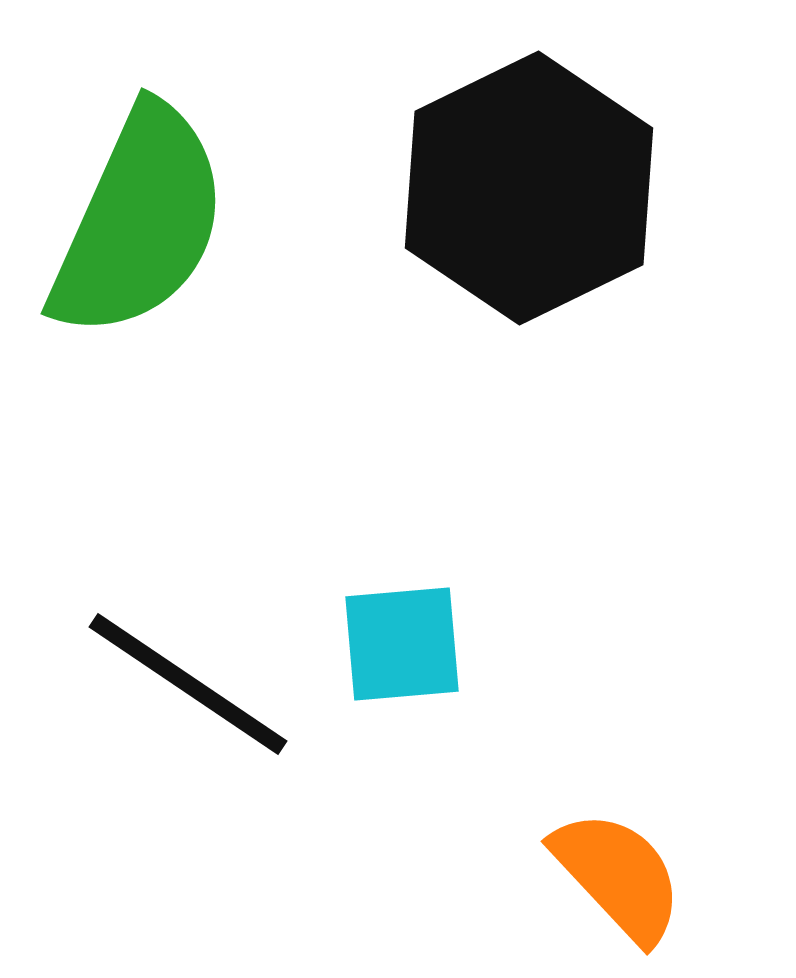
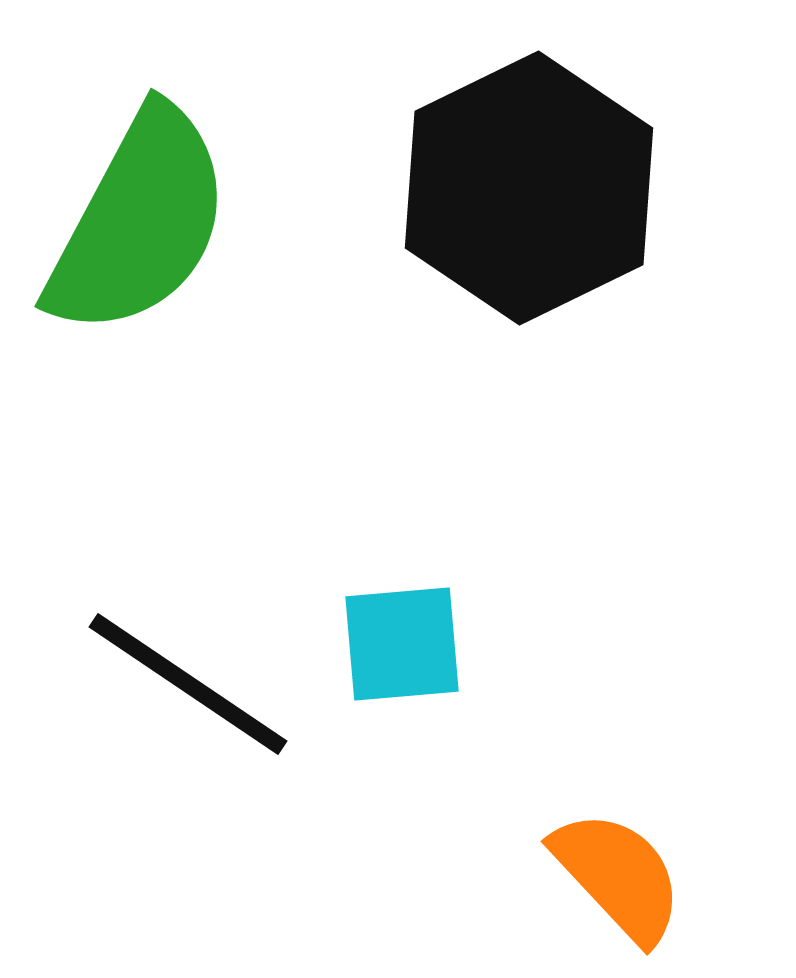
green semicircle: rotated 4 degrees clockwise
